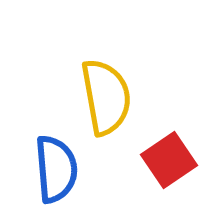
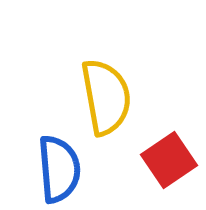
blue semicircle: moved 3 px right
